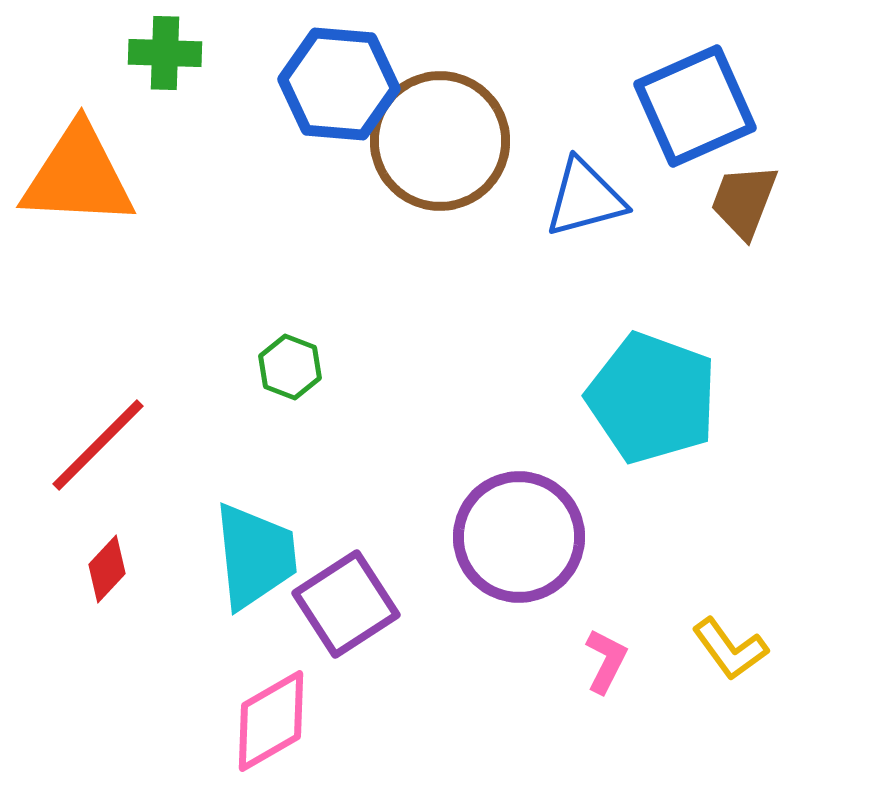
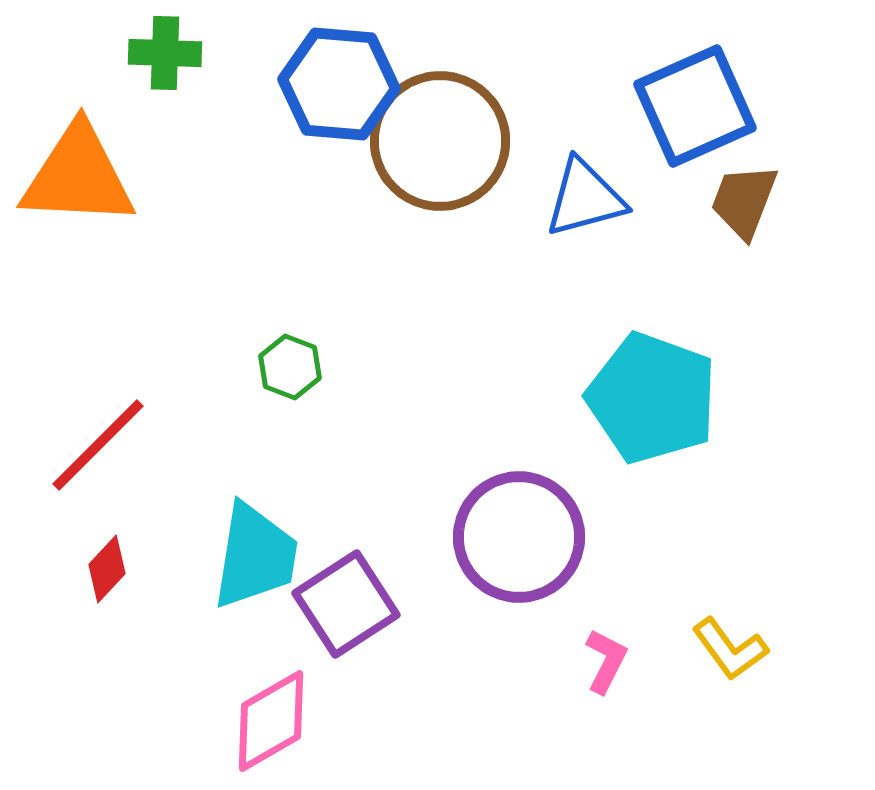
cyan trapezoid: rotated 15 degrees clockwise
